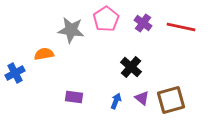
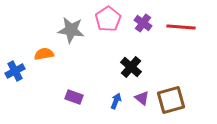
pink pentagon: moved 2 px right
red line: rotated 8 degrees counterclockwise
blue cross: moved 2 px up
purple rectangle: rotated 12 degrees clockwise
